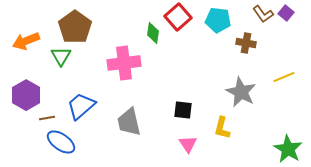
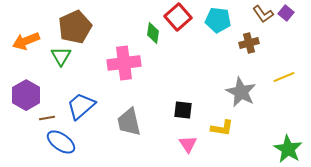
brown pentagon: rotated 12 degrees clockwise
brown cross: moved 3 px right; rotated 24 degrees counterclockwise
yellow L-shape: rotated 95 degrees counterclockwise
